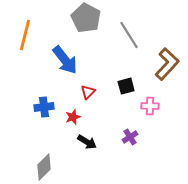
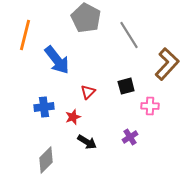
blue arrow: moved 8 px left
gray diamond: moved 2 px right, 7 px up
